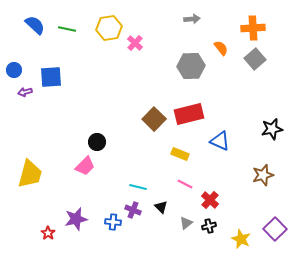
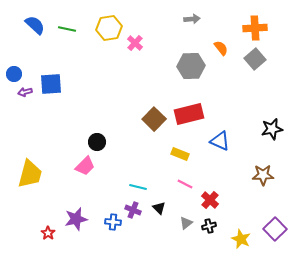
orange cross: moved 2 px right
blue circle: moved 4 px down
blue square: moved 7 px down
brown star: rotated 15 degrees clockwise
black triangle: moved 2 px left, 1 px down
